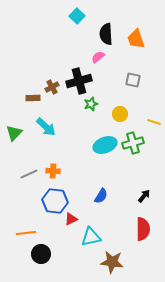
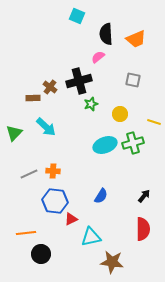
cyan square: rotated 21 degrees counterclockwise
orange trapezoid: rotated 95 degrees counterclockwise
brown cross: moved 2 px left; rotated 24 degrees counterclockwise
